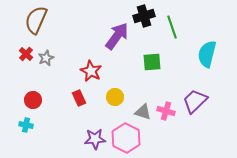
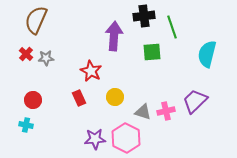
black cross: rotated 10 degrees clockwise
purple arrow: moved 3 px left; rotated 32 degrees counterclockwise
gray star: rotated 21 degrees clockwise
green square: moved 10 px up
pink cross: rotated 30 degrees counterclockwise
